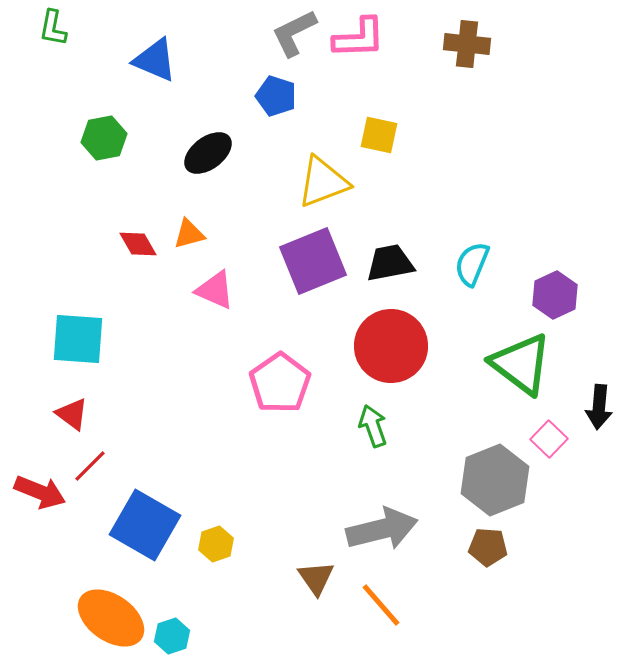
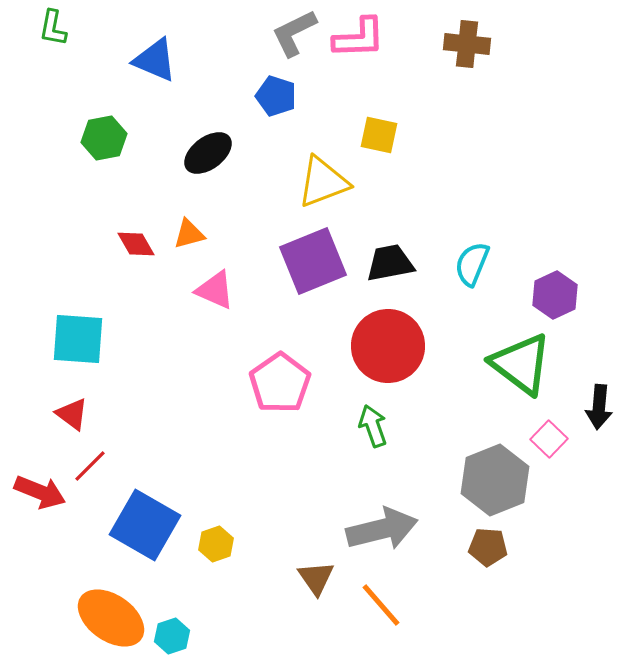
red diamond: moved 2 px left
red circle: moved 3 px left
